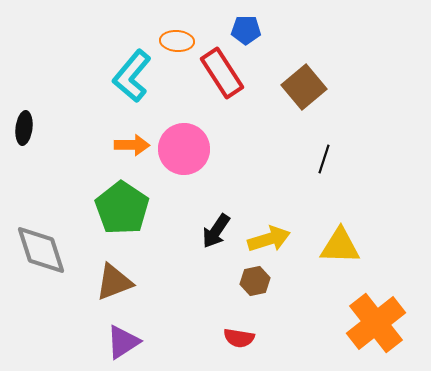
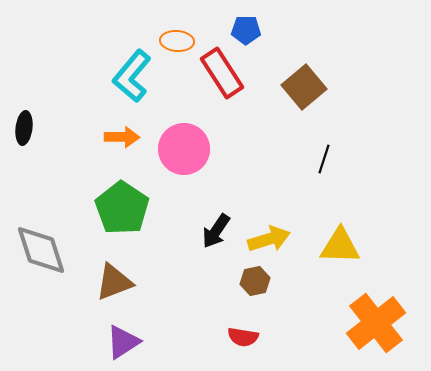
orange arrow: moved 10 px left, 8 px up
red semicircle: moved 4 px right, 1 px up
